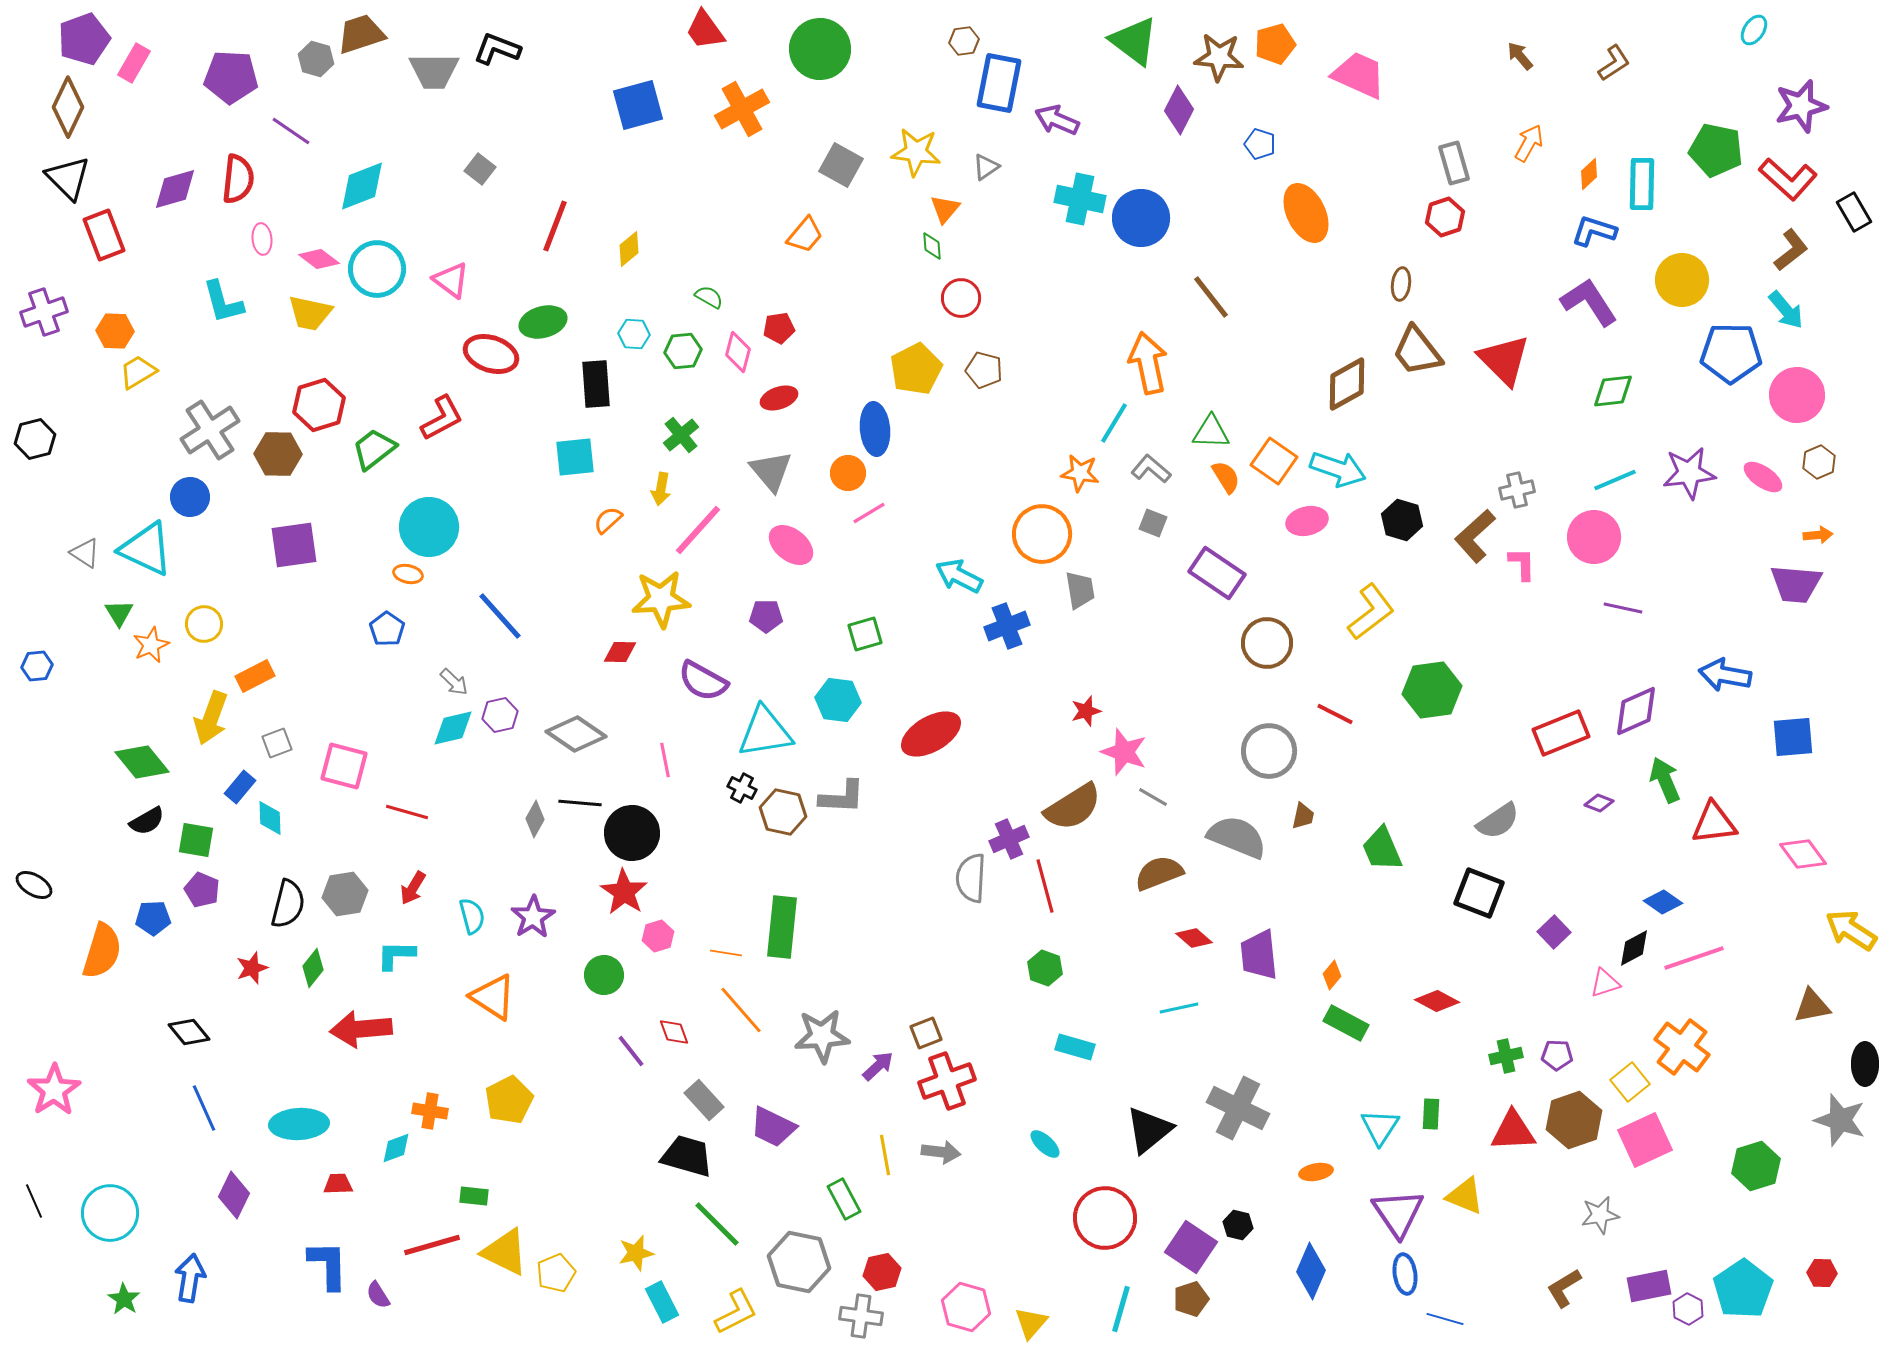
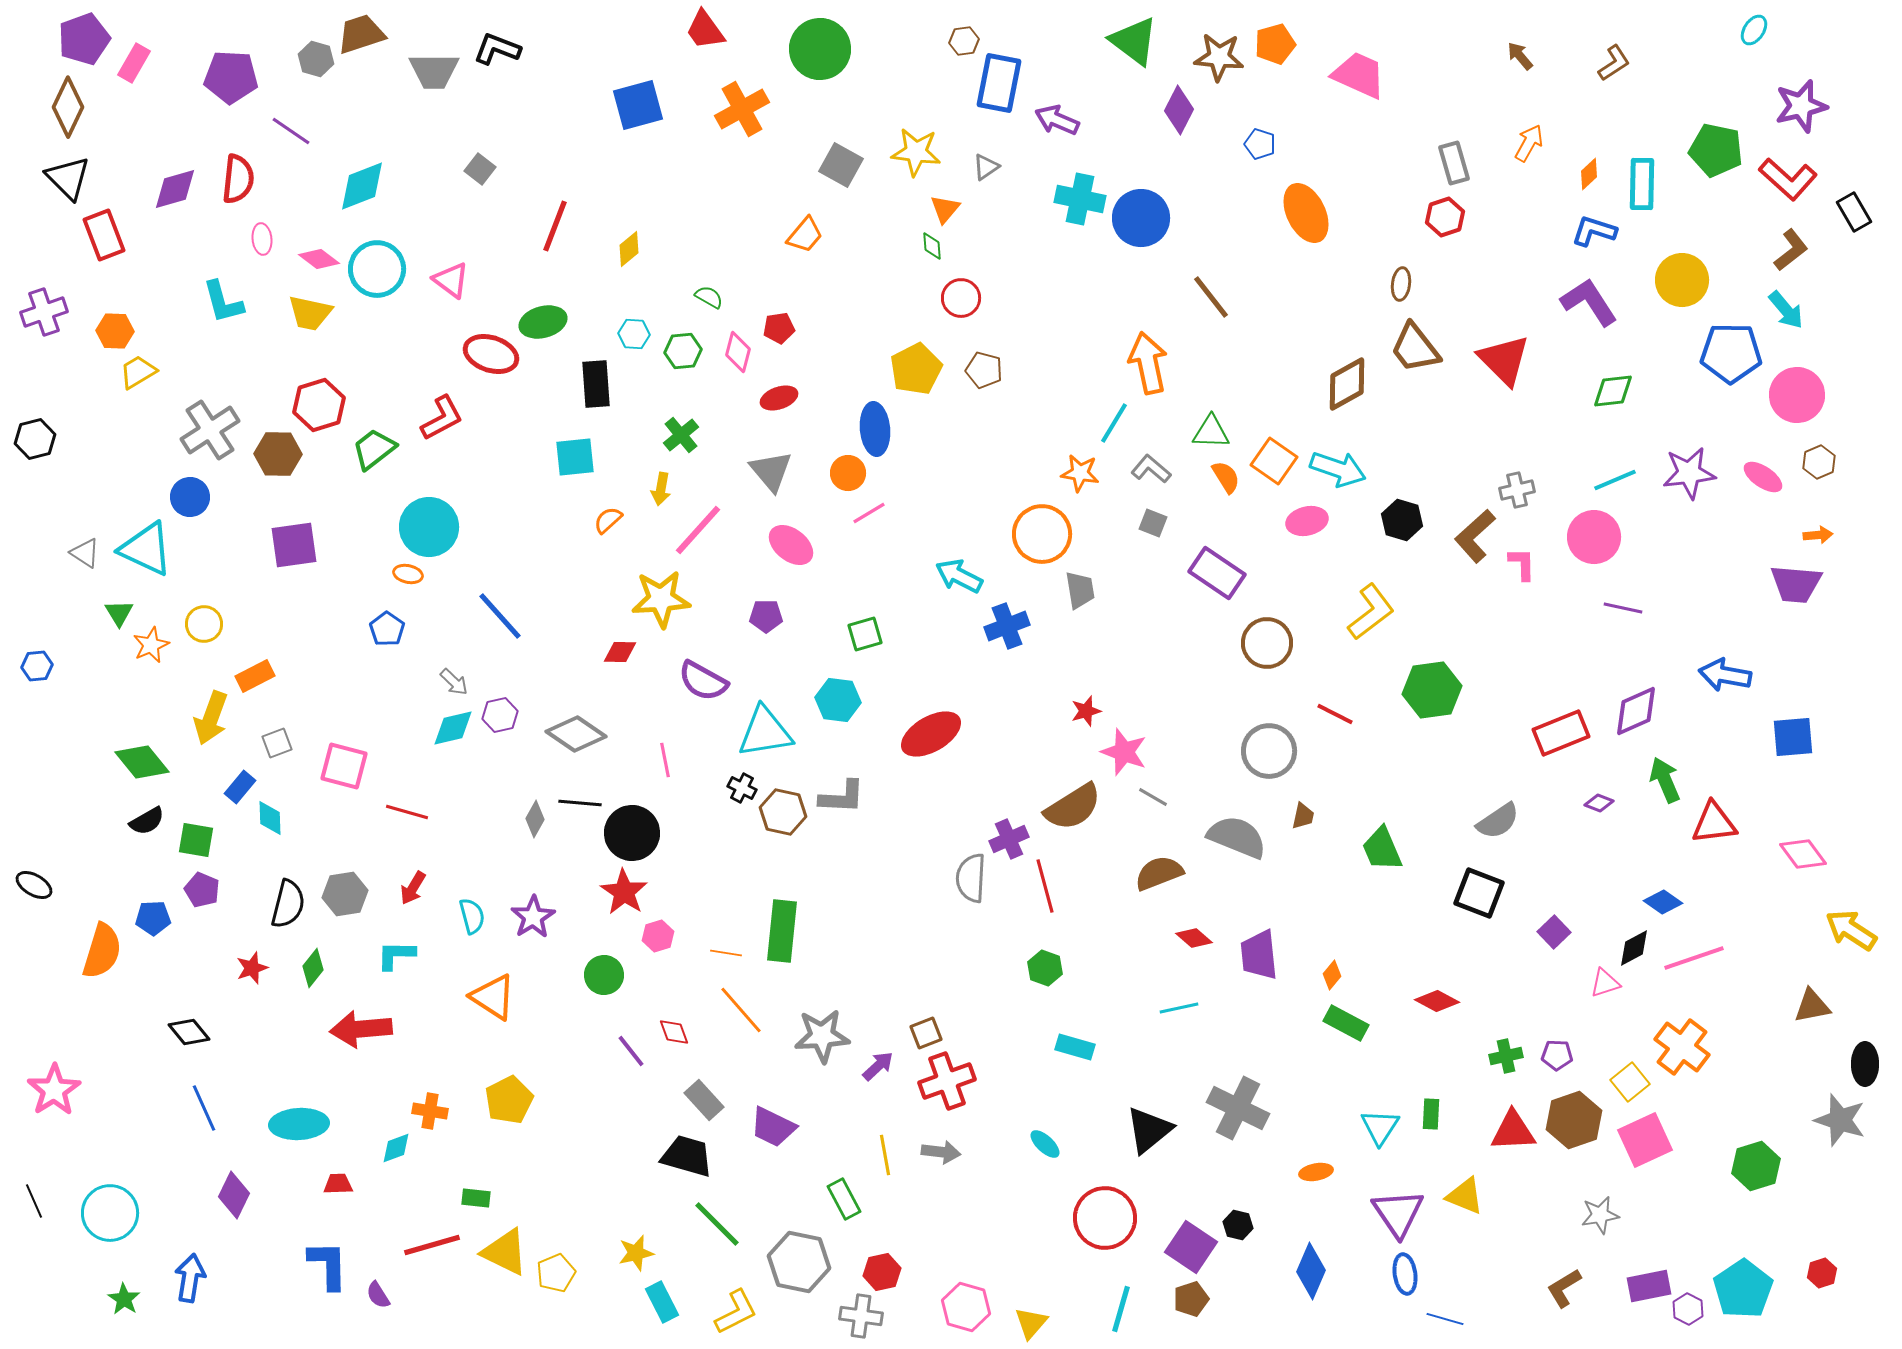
brown trapezoid at (1417, 351): moved 2 px left, 3 px up
green rectangle at (782, 927): moved 4 px down
green rectangle at (474, 1196): moved 2 px right, 2 px down
red hexagon at (1822, 1273): rotated 20 degrees counterclockwise
